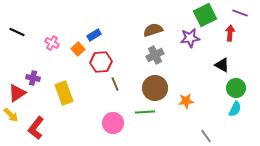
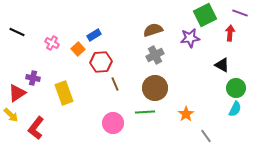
orange star: moved 13 px down; rotated 28 degrees counterclockwise
